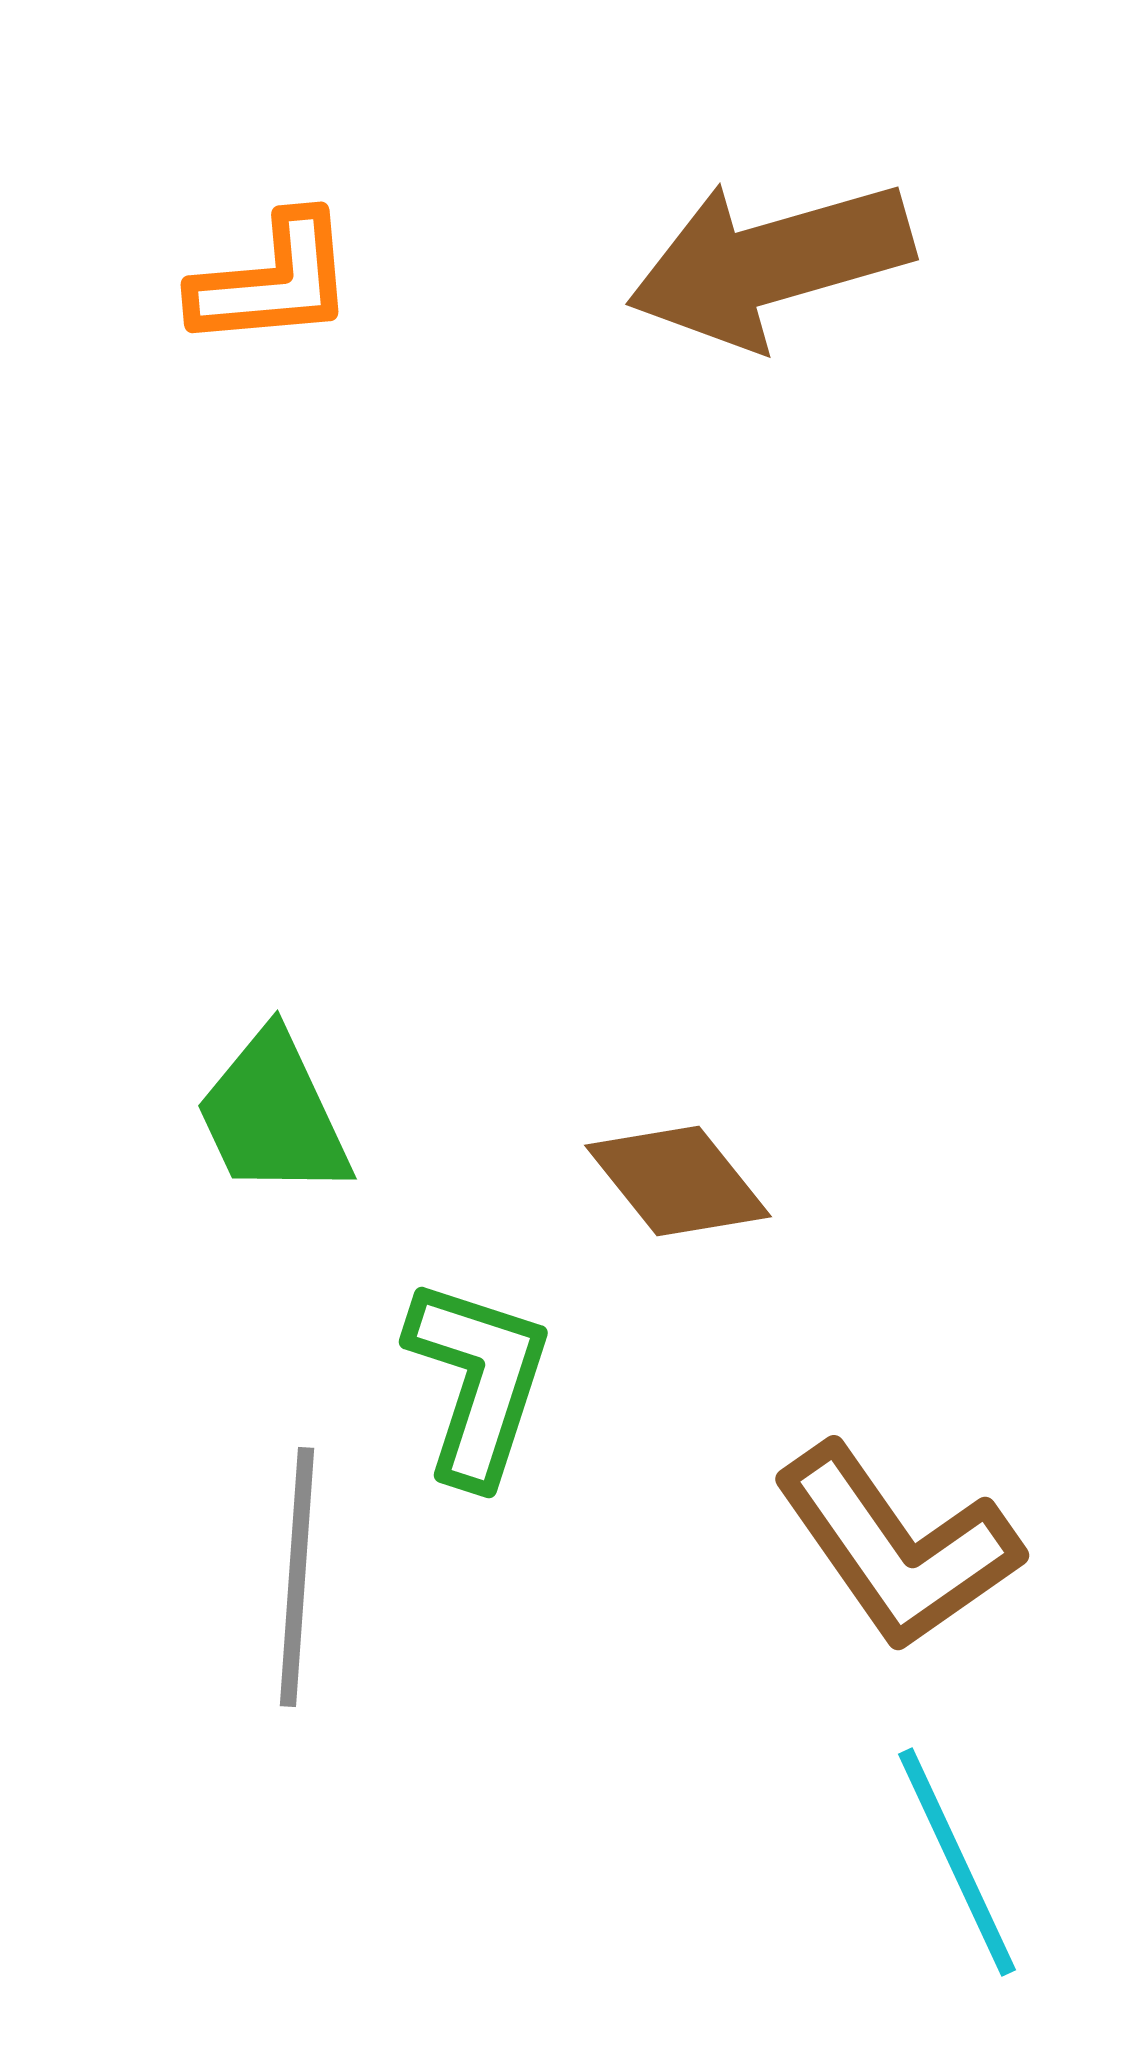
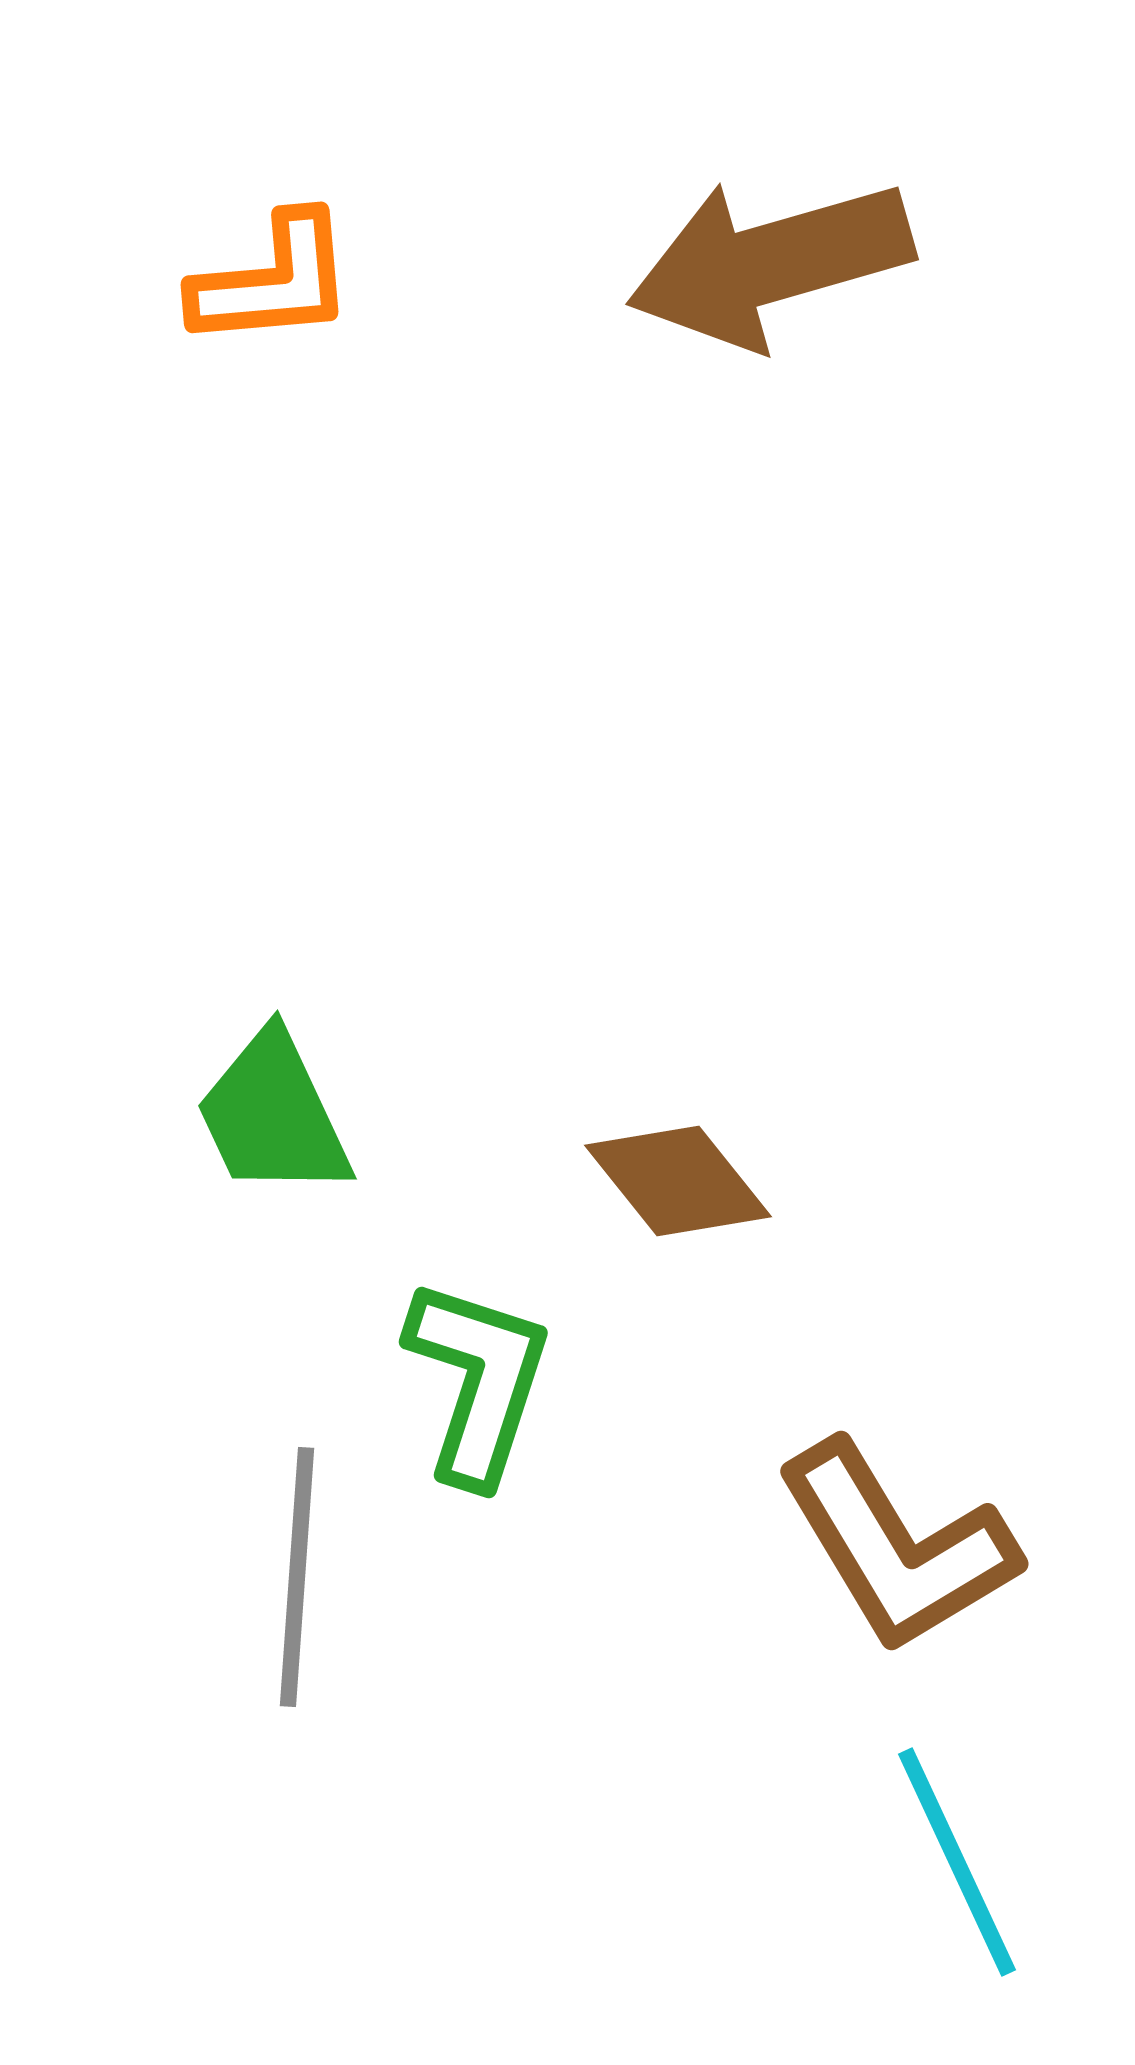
brown L-shape: rotated 4 degrees clockwise
